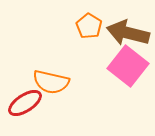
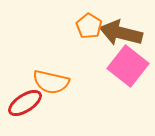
brown arrow: moved 7 px left
